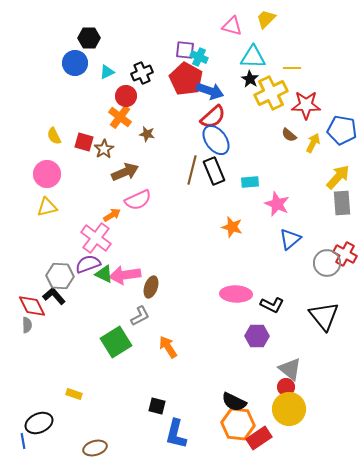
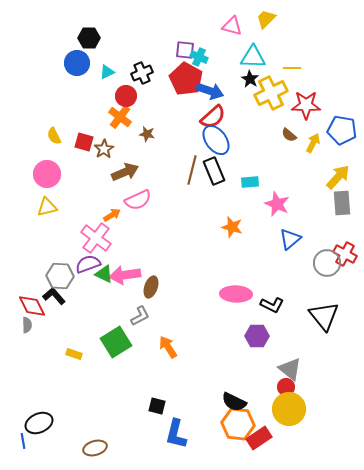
blue circle at (75, 63): moved 2 px right
yellow rectangle at (74, 394): moved 40 px up
